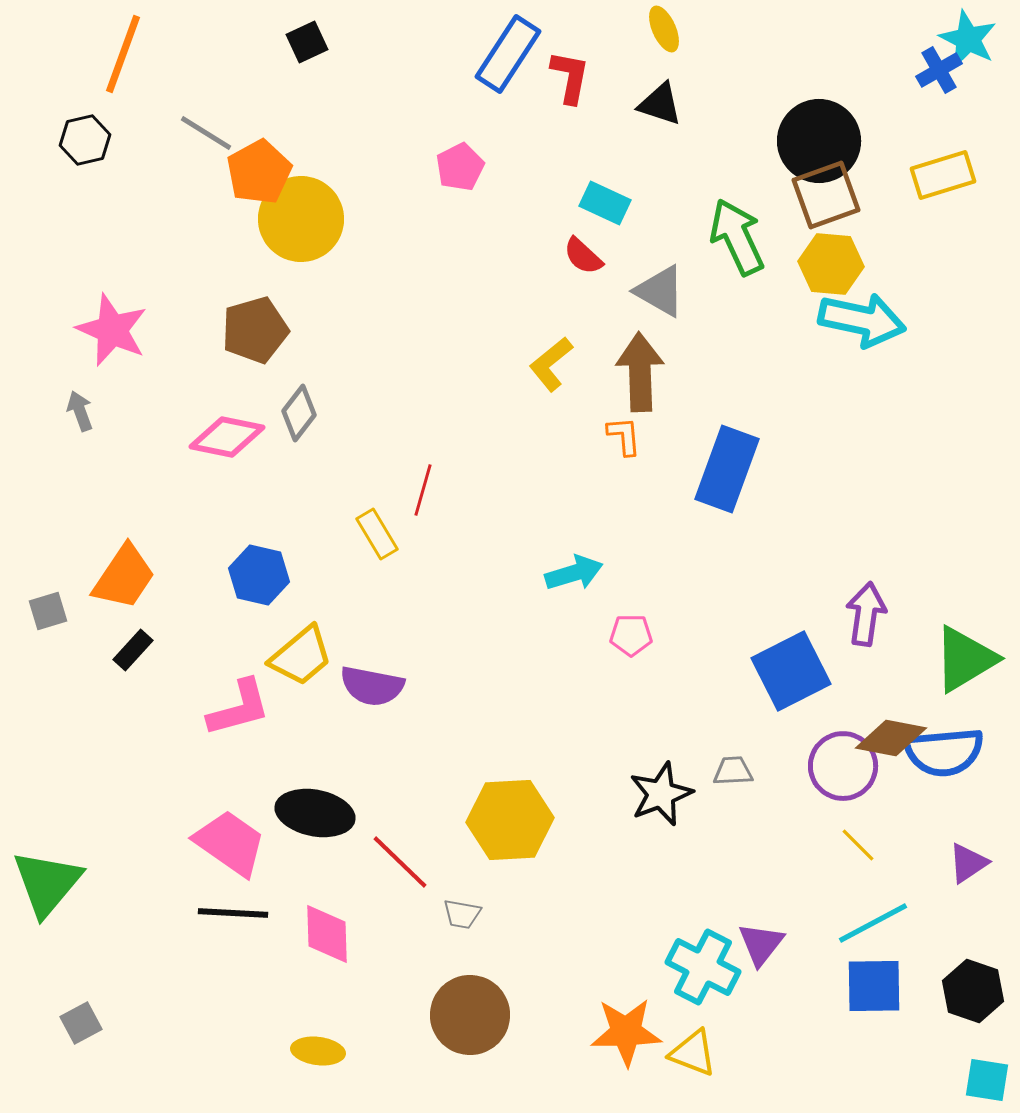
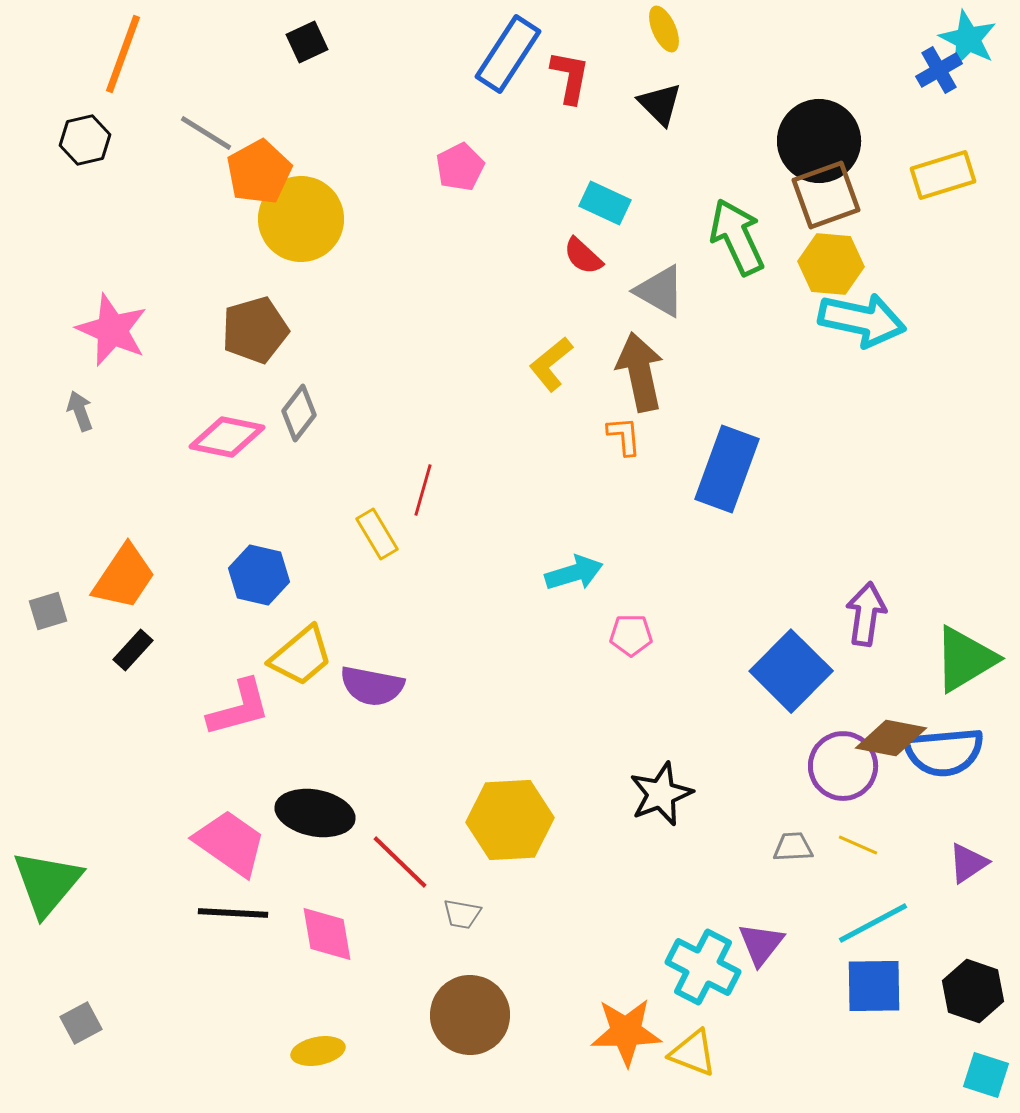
black triangle at (660, 104): rotated 27 degrees clockwise
brown arrow at (640, 372): rotated 10 degrees counterclockwise
blue square at (791, 671): rotated 18 degrees counterclockwise
gray trapezoid at (733, 771): moved 60 px right, 76 px down
yellow line at (858, 845): rotated 21 degrees counterclockwise
pink diamond at (327, 934): rotated 8 degrees counterclockwise
yellow ellipse at (318, 1051): rotated 18 degrees counterclockwise
cyan square at (987, 1080): moved 1 px left, 5 px up; rotated 9 degrees clockwise
